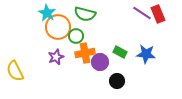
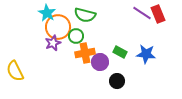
green semicircle: moved 1 px down
purple star: moved 3 px left, 14 px up
